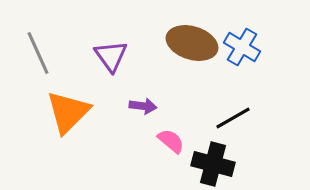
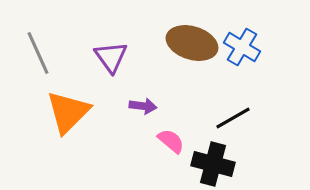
purple triangle: moved 1 px down
